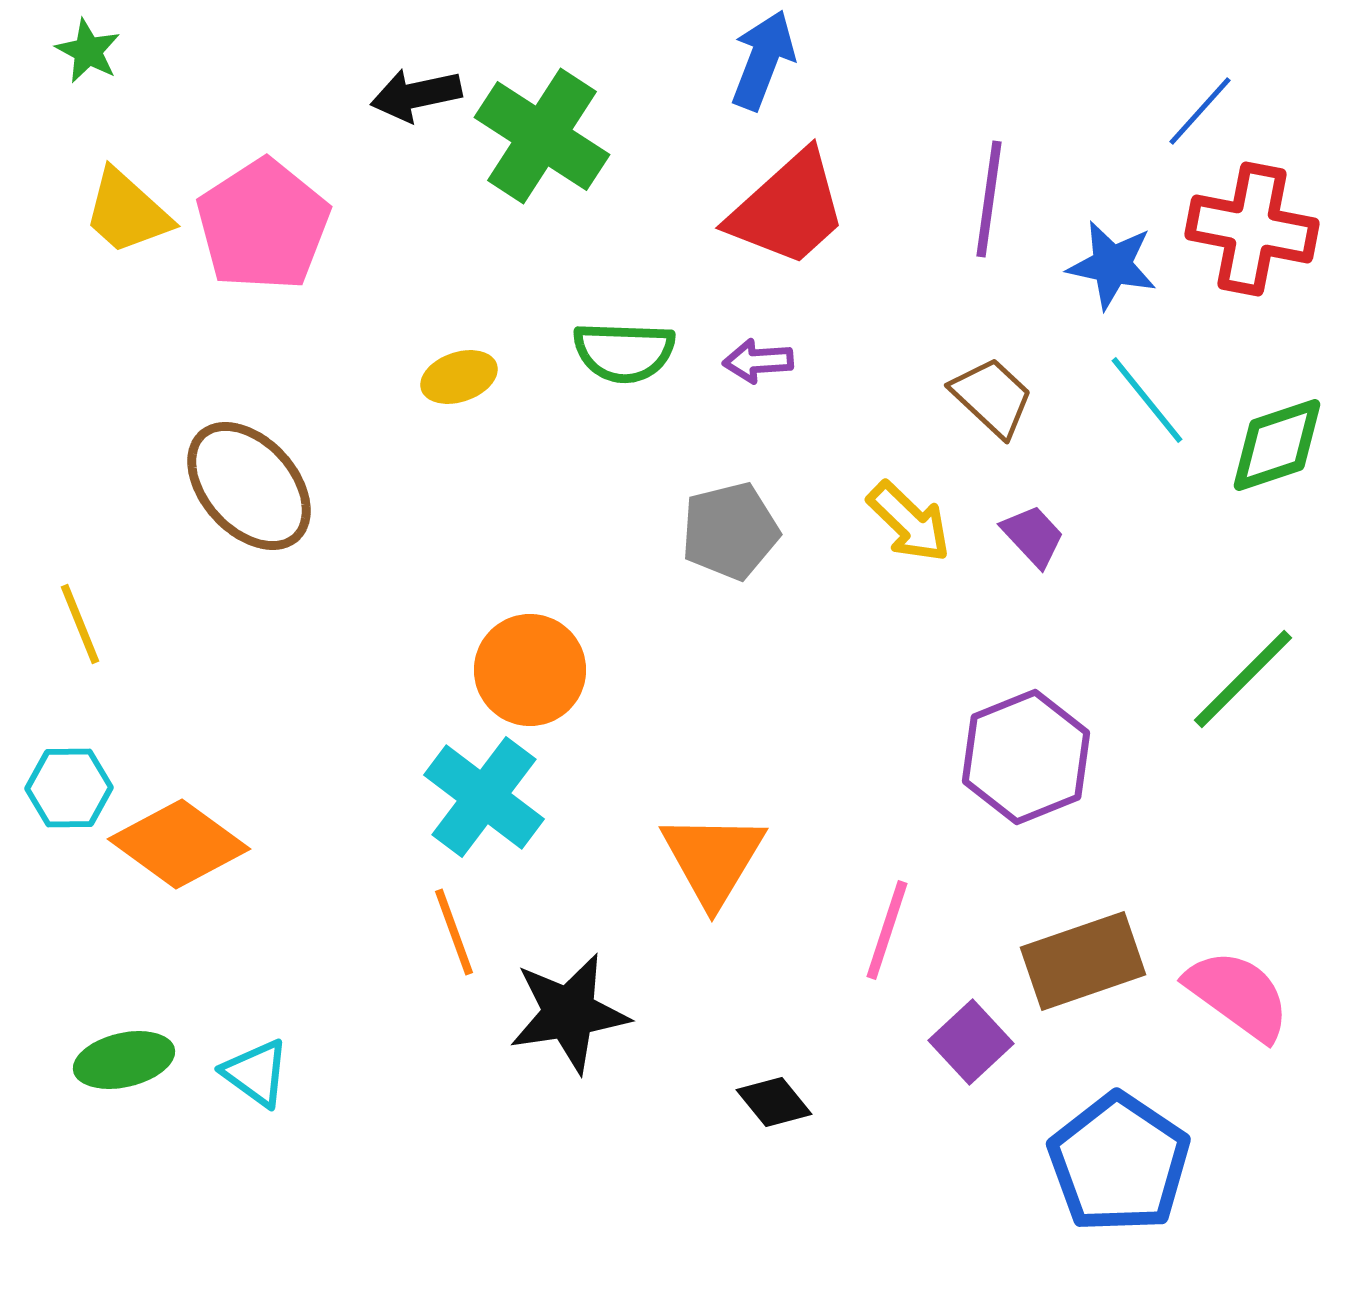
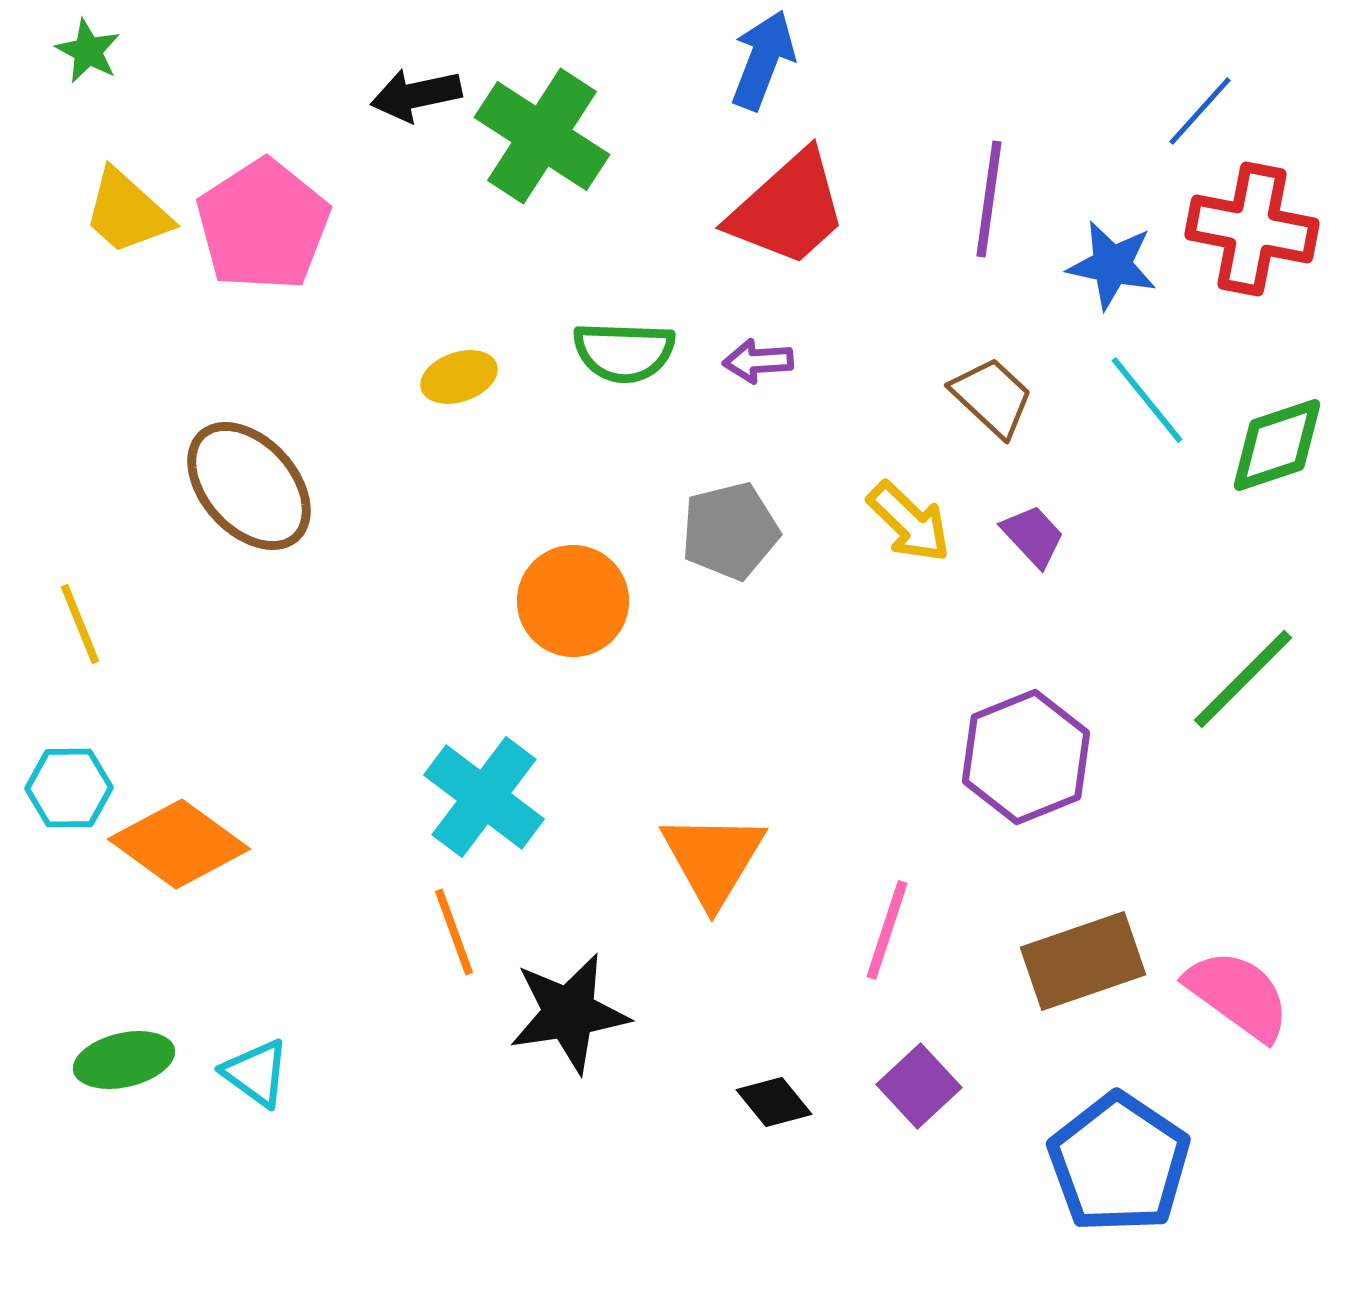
orange circle: moved 43 px right, 69 px up
purple square: moved 52 px left, 44 px down
